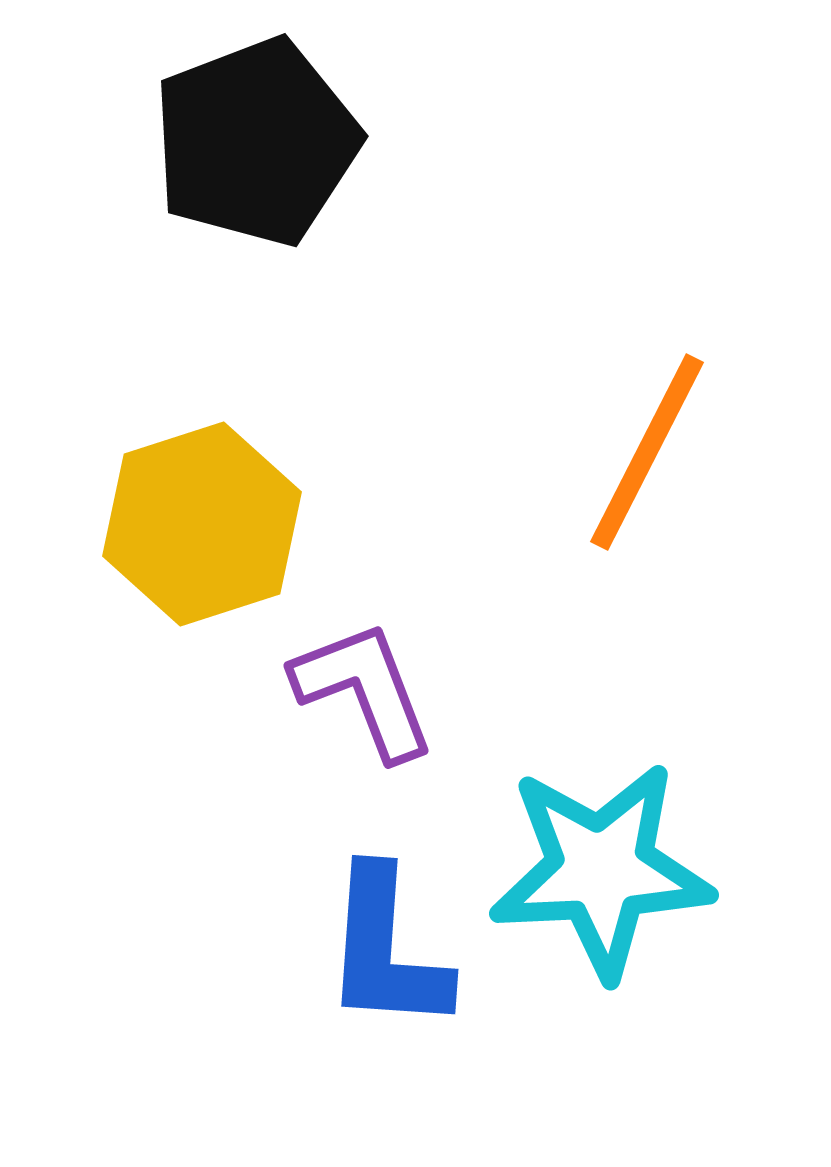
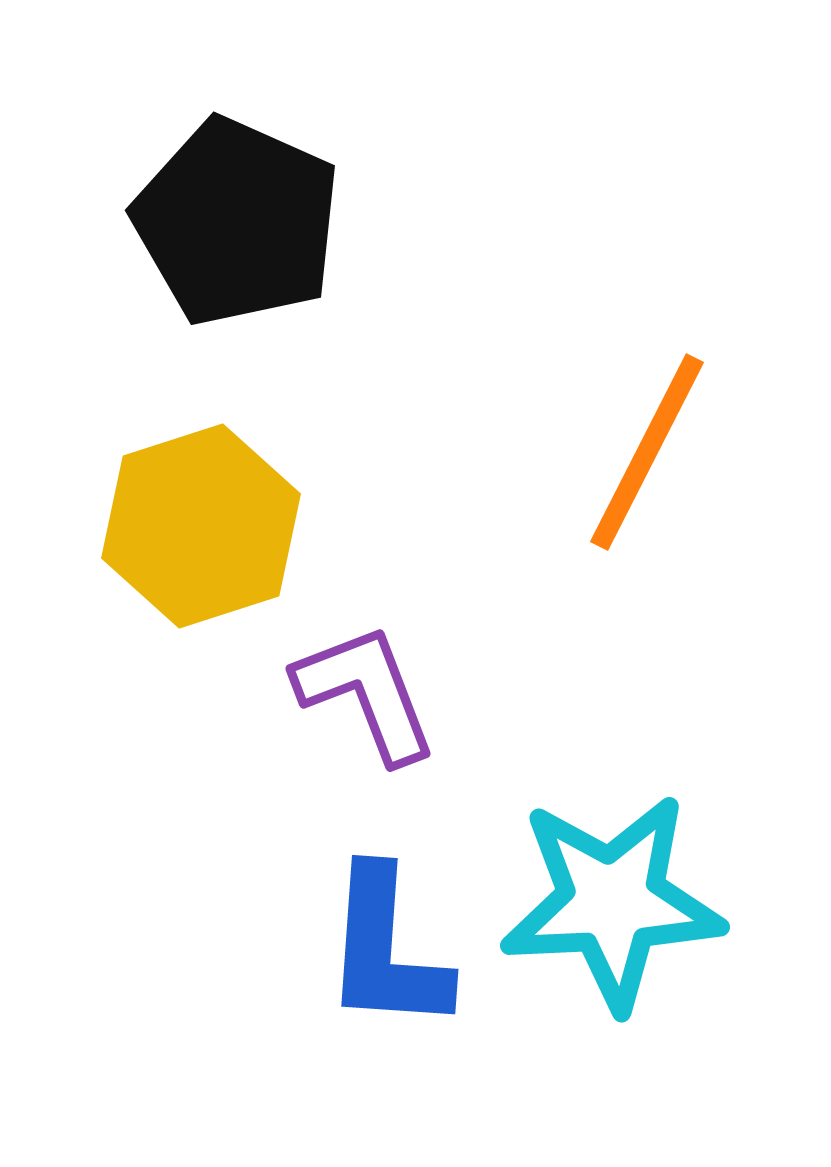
black pentagon: moved 19 px left, 80 px down; rotated 27 degrees counterclockwise
yellow hexagon: moved 1 px left, 2 px down
purple L-shape: moved 2 px right, 3 px down
cyan star: moved 11 px right, 32 px down
